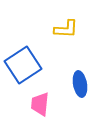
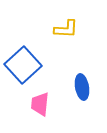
blue square: rotated 9 degrees counterclockwise
blue ellipse: moved 2 px right, 3 px down
